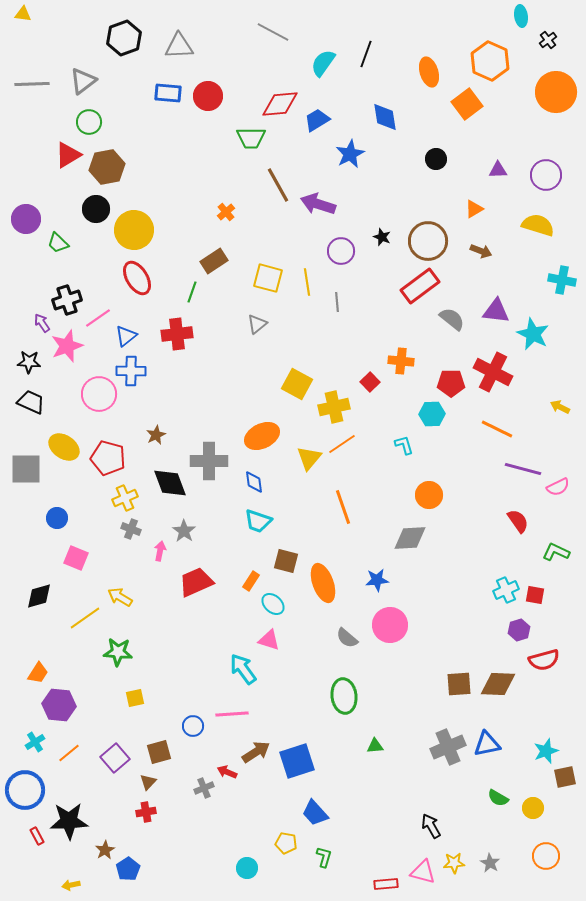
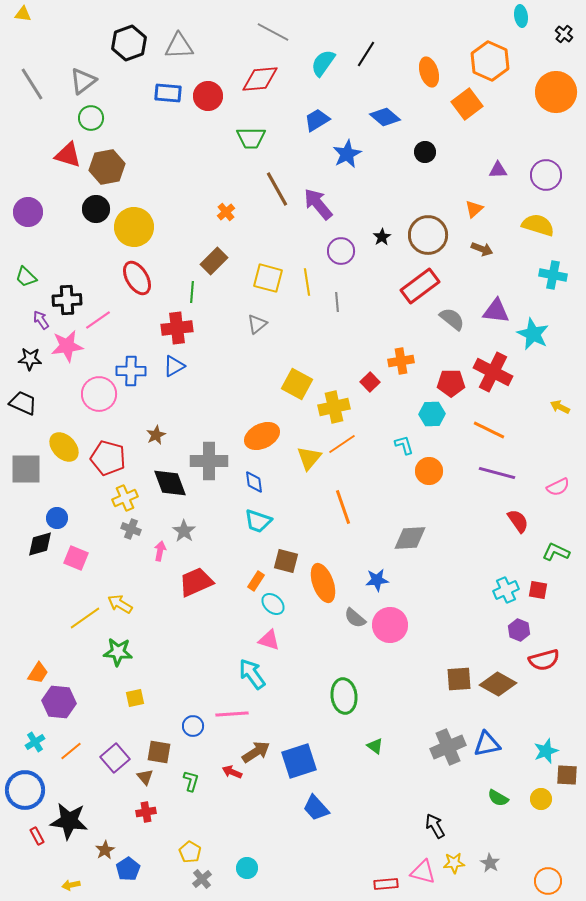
black hexagon at (124, 38): moved 5 px right, 5 px down
black cross at (548, 40): moved 16 px right, 6 px up; rotated 12 degrees counterclockwise
black line at (366, 54): rotated 12 degrees clockwise
gray line at (32, 84): rotated 60 degrees clockwise
red diamond at (280, 104): moved 20 px left, 25 px up
blue diamond at (385, 117): rotated 40 degrees counterclockwise
green circle at (89, 122): moved 2 px right, 4 px up
blue star at (350, 154): moved 3 px left
red triangle at (68, 155): rotated 48 degrees clockwise
black circle at (436, 159): moved 11 px left, 7 px up
brown line at (278, 185): moved 1 px left, 4 px down
purple arrow at (318, 204): rotated 32 degrees clockwise
orange triangle at (474, 209): rotated 12 degrees counterclockwise
purple circle at (26, 219): moved 2 px right, 7 px up
yellow circle at (134, 230): moved 3 px up
black star at (382, 237): rotated 18 degrees clockwise
brown circle at (428, 241): moved 6 px up
green trapezoid at (58, 243): moved 32 px left, 34 px down
brown arrow at (481, 251): moved 1 px right, 2 px up
brown rectangle at (214, 261): rotated 12 degrees counterclockwise
cyan cross at (562, 280): moved 9 px left, 5 px up
green line at (192, 292): rotated 15 degrees counterclockwise
black cross at (67, 300): rotated 16 degrees clockwise
pink line at (98, 318): moved 2 px down
purple arrow at (42, 323): moved 1 px left, 3 px up
red cross at (177, 334): moved 6 px up
blue triangle at (126, 336): moved 48 px right, 30 px down; rotated 10 degrees clockwise
pink star at (67, 346): rotated 12 degrees clockwise
orange cross at (401, 361): rotated 15 degrees counterclockwise
black star at (29, 362): moved 1 px right, 3 px up
black trapezoid at (31, 402): moved 8 px left, 1 px down
orange line at (497, 429): moved 8 px left, 1 px down
yellow ellipse at (64, 447): rotated 12 degrees clockwise
purple line at (523, 469): moved 26 px left, 4 px down
orange circle at (429, 495): moved 24 px up
orange rectangle at (251, 581): moved 5 px right
red square at (535, 595): moved 3 px right, 5 px up
black diamond at (39, 596): moved 1 px right, 52 px up
yellow arrow at (120, 597): moved 7 px down
purple hexagon at (519, 630): rotated 20 degrees counterclockwise
gray semicircle at (347, 638): moved 8 px right, 20 px up
cyan arrow at (243, 669): moved 9 px right, 5 px down
brown square at (459, 684): moved 5 px up
brown diamond at (498, 684): rotated 27 degrees clockwise
purple hexagon at (59, 705): moved 3 px up
green triangle at (375, 746): rotated 42 degrees clockwise
brown square at (159, 752): rotated 25 degrees clockwise
orange line at (69, 753): moved 2 px right, 2 px up
blue square at (297, 761): moved 2 px right
red arrow at (227, 772): moved 5 px right
brown square at (565, 777): moved 2 px right, 2 px up; rotated 15 degrees clockwise
brown triangle at (148, 782): moved 3 px left, 5 px up; rotated 24 degrees counterclockwise
gray cross at (204, 788): moved 2 px left, 91 px down; rotated 18 degrees counterclockwise
yellow circle at (533, 808): moved 8 px right, 9 px up
blue trapezoid at (315, 813): moved 1 px right, 5 px up
black star at (69, 821): rotated 9 degrees clockwise
black arrow at (431, 826): moved 4 px right
yellow pentagon at (286, 843): moved 96 px left, 9 px down; rotated 20 degrees clockwise
orange circle at (546, 856): moved 2 px right, 25 px down
green L-shape at (324, 857): moved 133 px left, 76 px up
